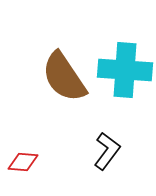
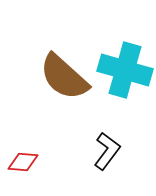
cyan cross: rotated 12 degrees clockwise
brown semicircle: rotated 14 degrees counterclockwise
